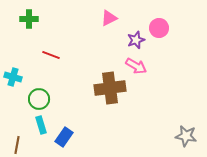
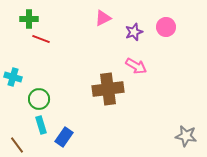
pink triangle: moved 6 px left
pink circle: moved 7 px right, 1 px up
purple star: moved 2 px left, 8 px up
red line: moved 10 px left, 16 px up
brown cross: moved 2 px left, 1 px down
brown line: rotated 48 degrees counterclockwise
